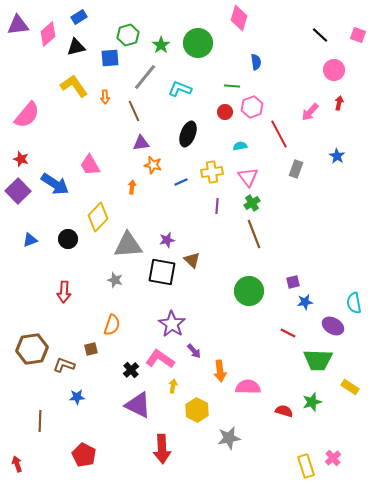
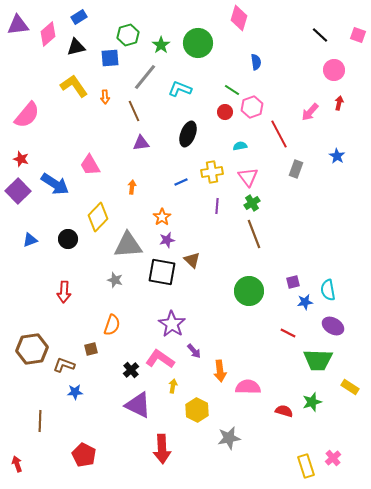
green line at (232, 86): moved 4 px down; rotated 28 degrees clockwise
orange star at (153, 165): moved 9 px right, 52 px down; rotated 24 degrees clockwise
cyan semicircle at (354, 303): moved 26 px left, 13 px up
blue star at (77, 397): moved 2 px left, 5 px up
